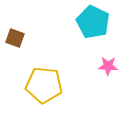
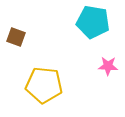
cyan pentagon: rotated 16 degrees counterclockwise
brown square: moved 1 px right, 1 px up
